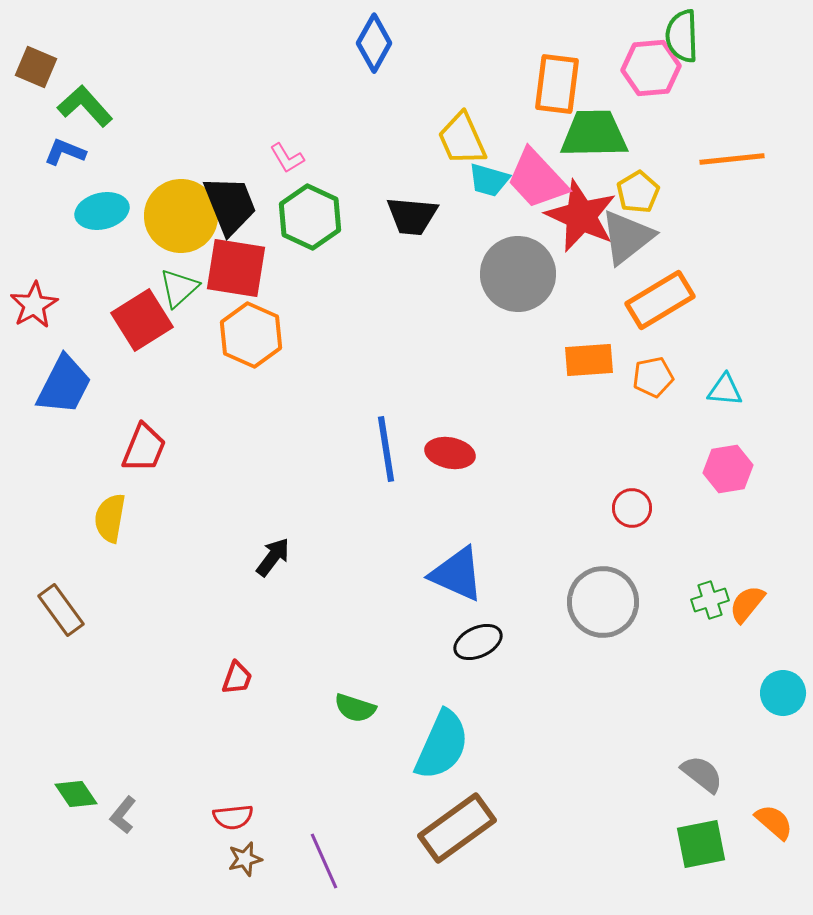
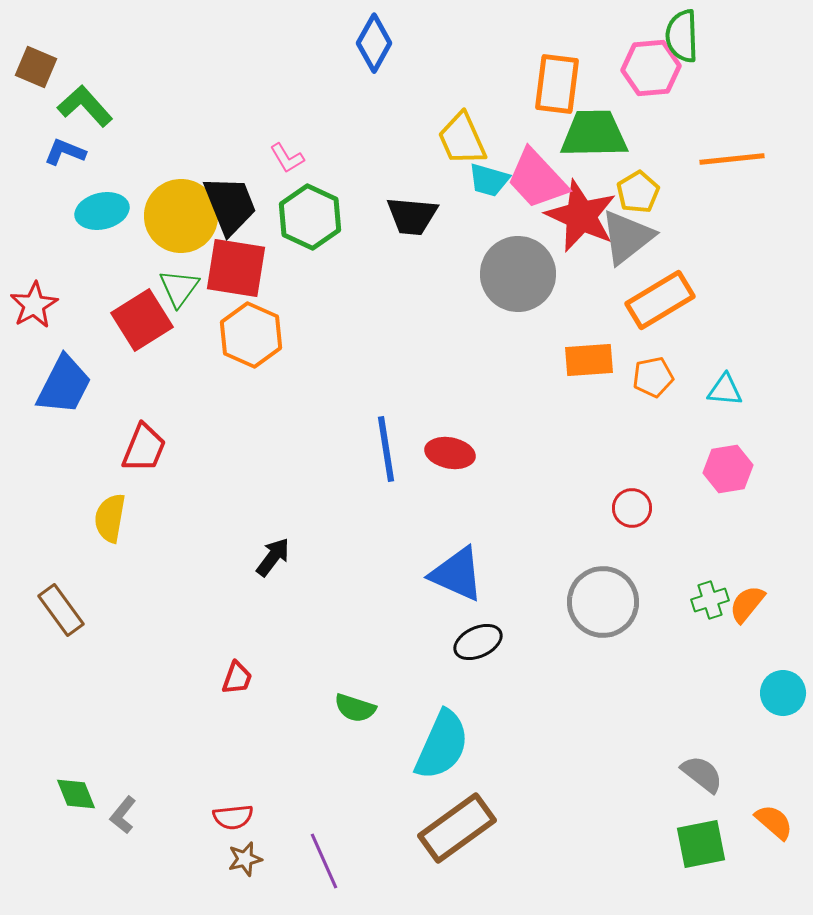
green triangle at (179, 288): rotated 12 degrees counterclockwise
green diamond at (76, 794): rotated 12 degrees clockwise
